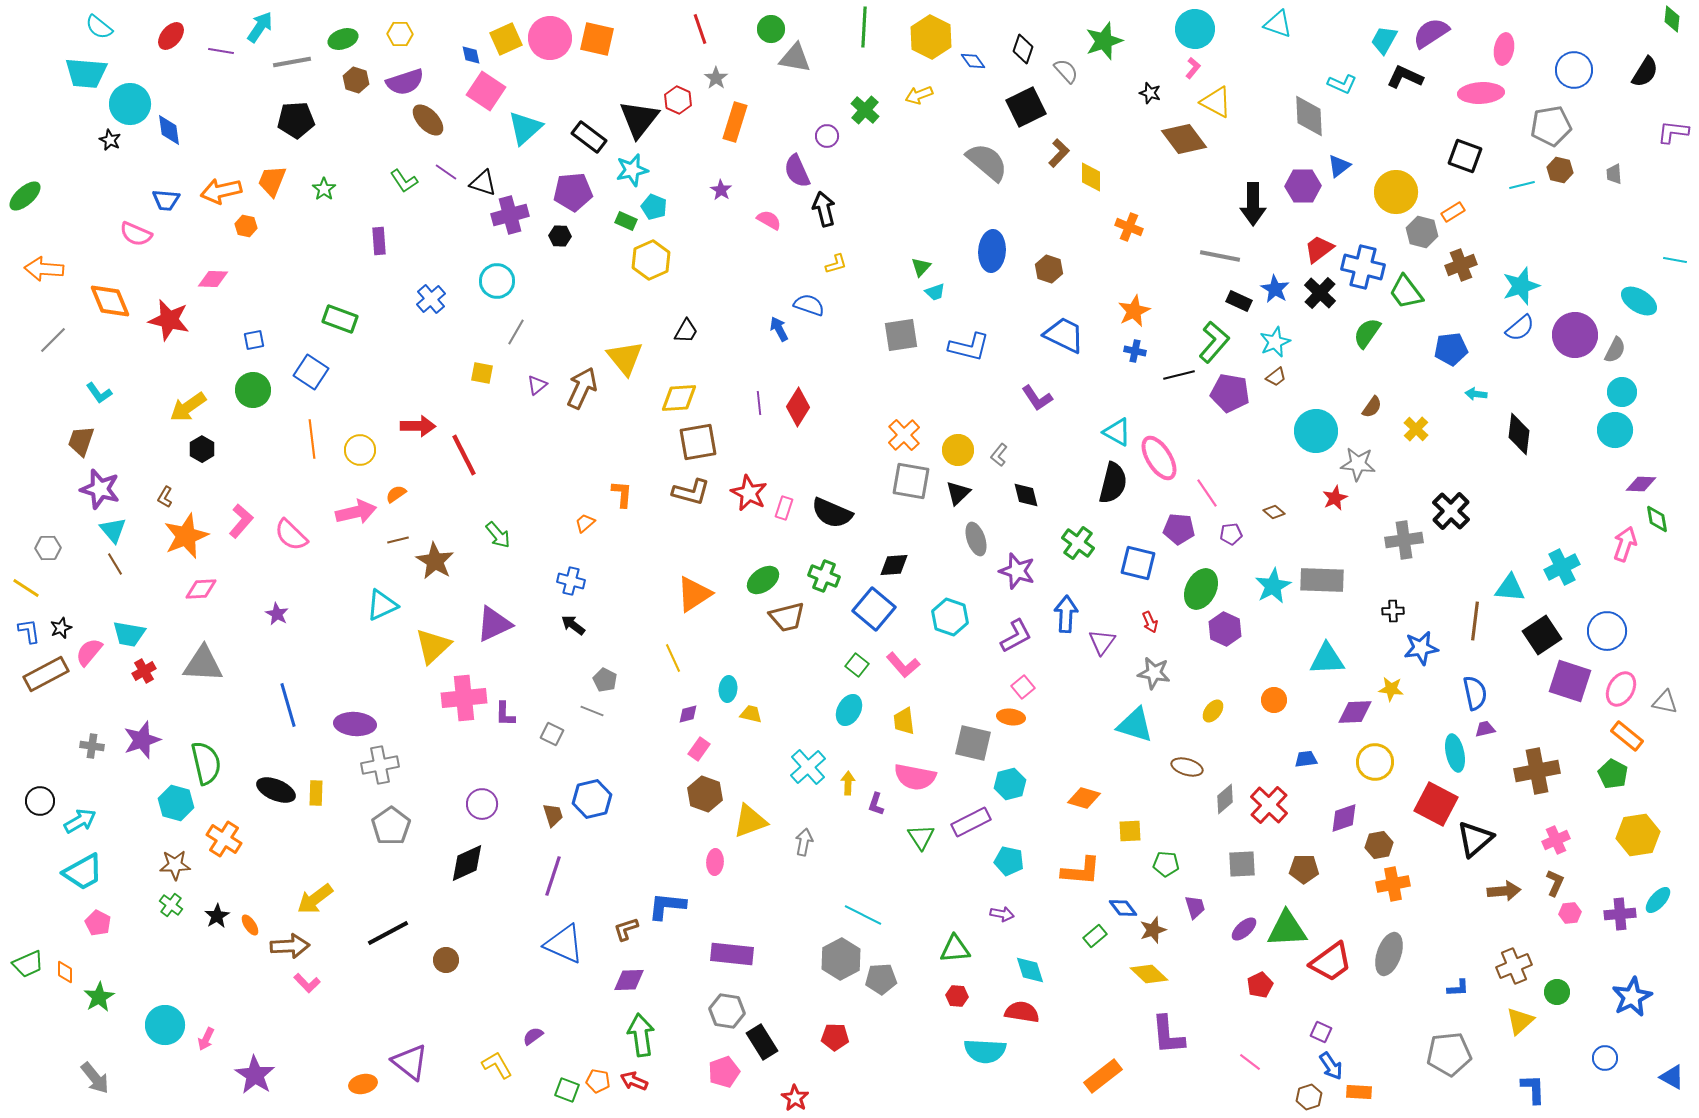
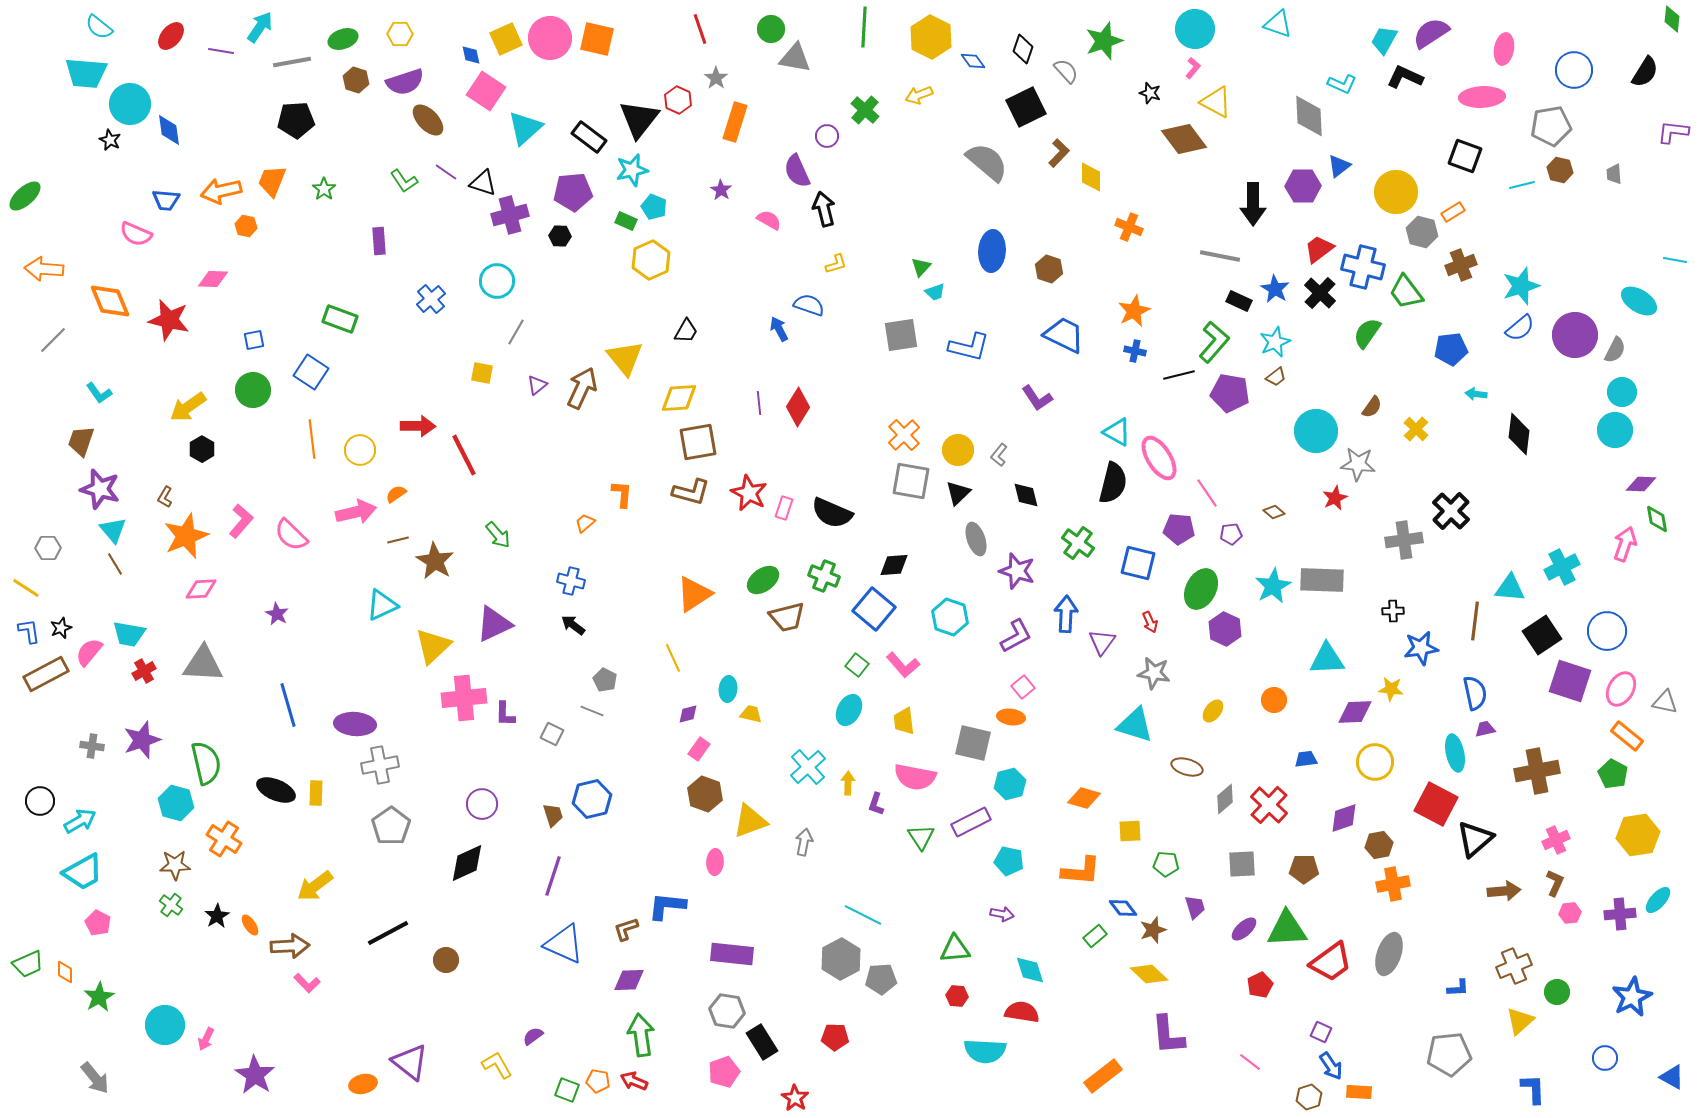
pink ellipse at (1481, 93): moved 1 px right, 4 px down
yellow arrow at (315, 899): moved 13 px up
